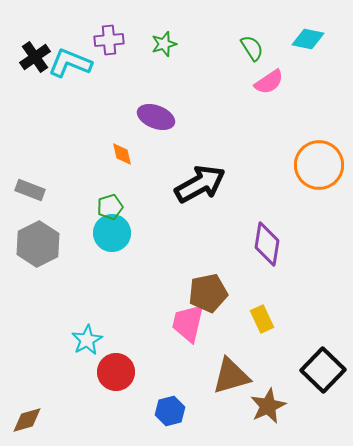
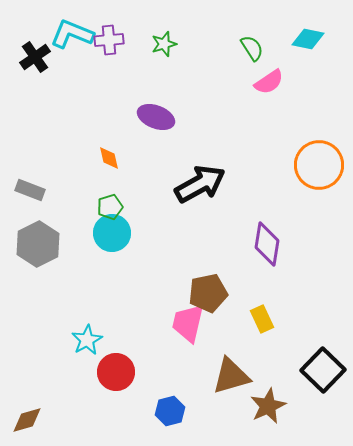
cyan L-shape: moved 2 px right, 29 px up
orange diamond: moved 13 px left, 4 px down
